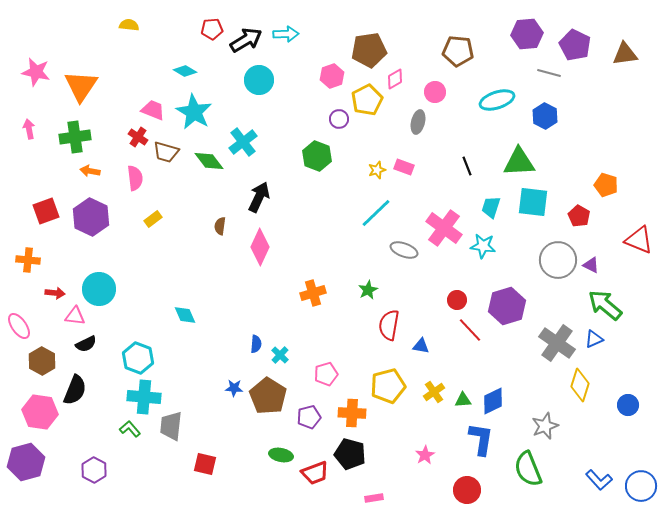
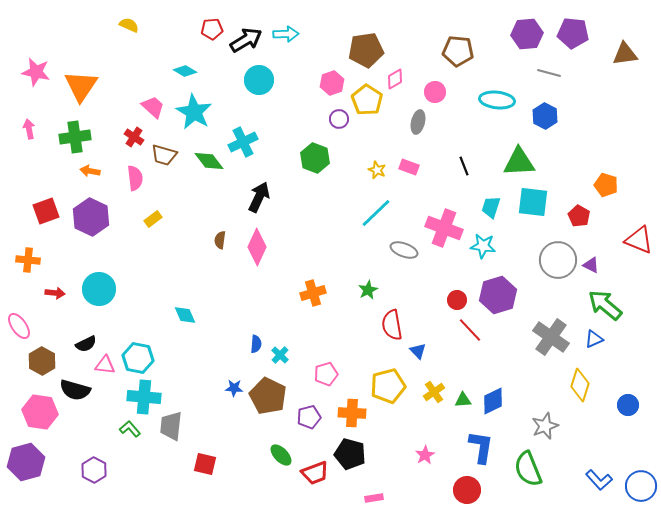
yellow semicircle at (129, 25): rotated 18 degrees clockwise
purple pentagon at (575, 45): moved 2 px left, 12 px up; rotated 20 degrees counterclockwise
brown pentagon at (369, 50): moved 3 px left
pink hexagon at (332, 76): moved 7 px down
yellow pentagon at (367, 100): rotated 12 degrees counterclockwise
cyan ellipse at (497, 100): rotated 24 degrees clockwise
pink trapezoid at (153, 110): moved 3 px up; rotated 20 degrees clockwise
red cross at (138, 137): moved 4 px left
cyan cross at (243, 142): rotated 12 degrees clockwise
brown trapezoid at (166, 152): moved 2 px left, 3 px down
green hexagon at (317, 156): moved 2 px left, 2 px down
black line at (467, 166): moved 3 px left
pink rectangle at (404, 167): moved 5 px right
yellow star at (377, 170): rotated 30 degrees counterclockwise
brown semicircle at (220, 226): moved 14 px down
pink cross at (444, 228): rotated 15 degrees counterclockwise
pink diamond at (260, 247): moved 3 px left
purple hexagon at (507, 306): moved 9 px left, 11 px up
pink triangle at (75, 316): moved 30 px right, 49 px down
red semicircle at (389, 325): moved 3 px right; rotated 20 degrees counterclockwise
gray cross at (557, 343): moved 6 px left, 6 px up
blue triangle at (421, 346): moved 3 px left, 5 px down; rotated 36 degrees clockwise
cyan hexagon at (138, 358): rotated 8 degrees counterclockwise
black semicircle at (75, 390): rotated 84 degrees clockwise
brown pentagon at (268, 396): rotated 6 degrees counterclockwise
blue L-shape at (481, 439): moved 8 px down
green ellipse at (281, 455): rotated 35 degrees clockwise
